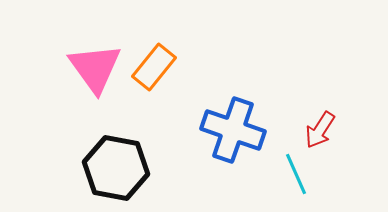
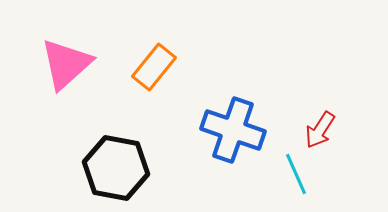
pink triangle: moved 29 px left, 4 px up; rotated 24 degrees clockwise
